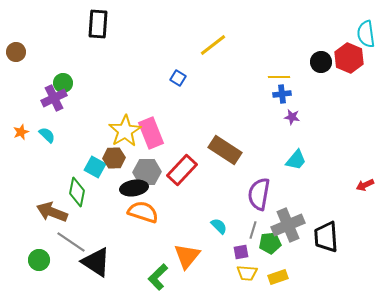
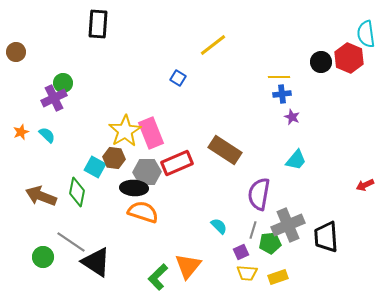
purple star at (292, 117): rotated 14 degrees clockwise
brown hexagon at (114, 158): rotated 10 degrees clockwise
red rectangle at (182, 170): moved 5 px left, 7 px up; rotated 24 degrees clockwise
black ellipse at (134, 188): rotated 12 degrees clockwise
brown arrow at (52, 212): moved 11 px left, 16 px up
purple square at (241, 252): rotated 14 degrees counterclockwise
orange triangle at (187, 256): moved 1 px right, 10 px down
green circle at (39, 260): moved 4 px right, 3 px up
